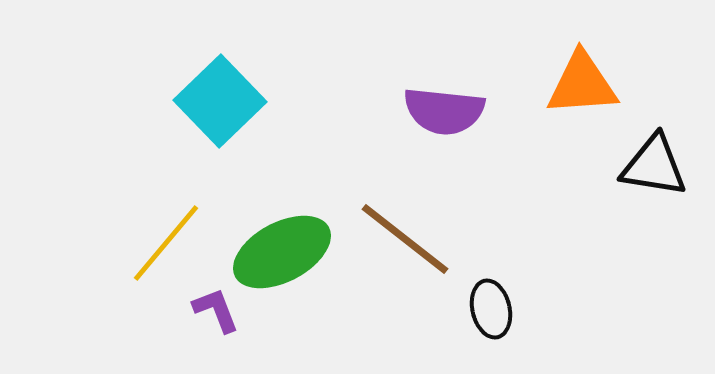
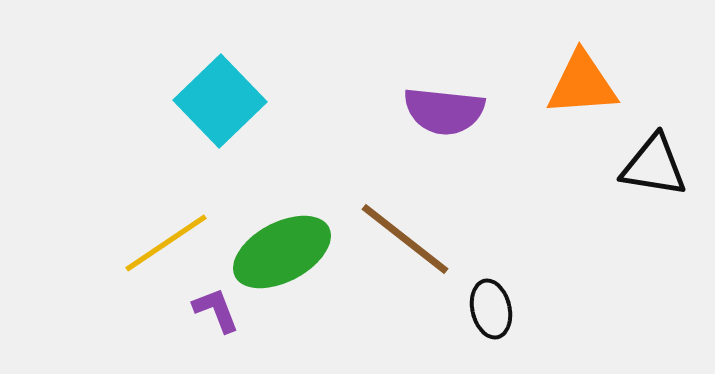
yellow line: rotated 16 degrees clockwise
